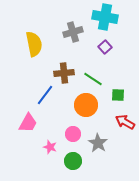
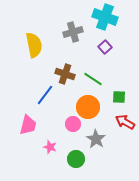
cyan cross: rotated 10 degrees clockwise
yellow semicircle: moved 1 px down
brown cross: moved 1 px right, 1 px down; rotated 24 degrees clockwise
green square: moved 1 px right, 2 px down
orange circle: moved 2 px right, 2 px down
pink trapezoid: moved 2 px down; rotated 15 degrees counterclockwise
pink circle: moved 10 px up
gray star: moved 2 px left, 4 px up
green circle: moved 3 px right, 2 px up
